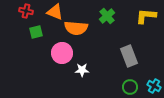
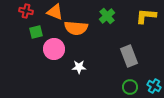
pink circle: moved 8 px left, 4 px up
white star: moved 3 px left, 3 px up
